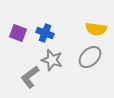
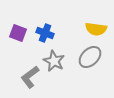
gray star: moved 2 px right, 1 px down; rotated 10 degrees clockwise
